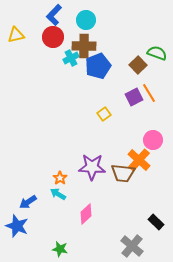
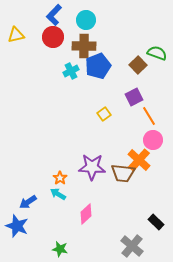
cyan cross: moved 13 px down
orange line: moved 23 px down
